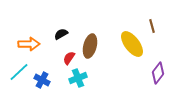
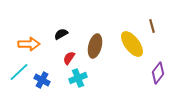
brown ellipse: moved 5 px right
